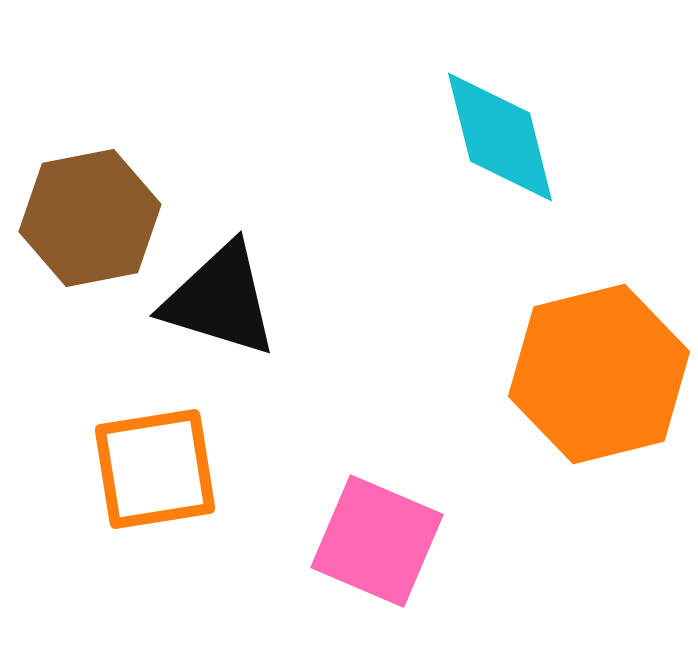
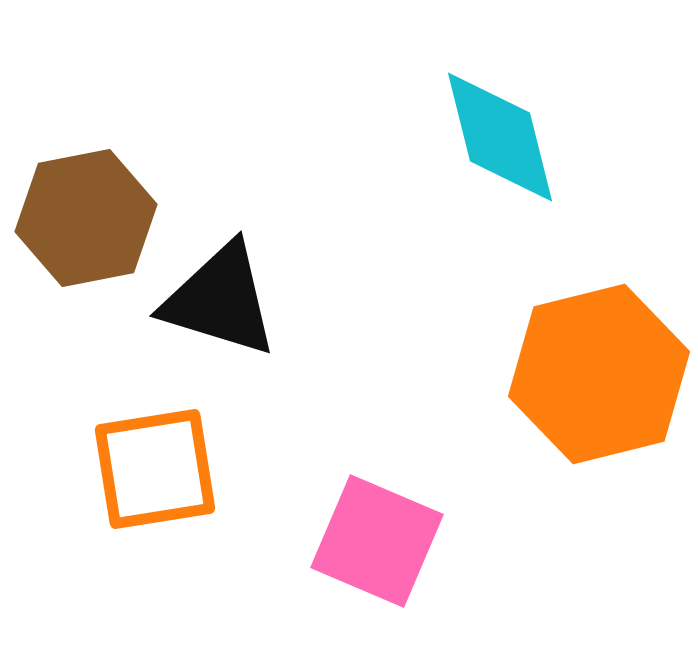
brown hexagon: moved 4 px left
